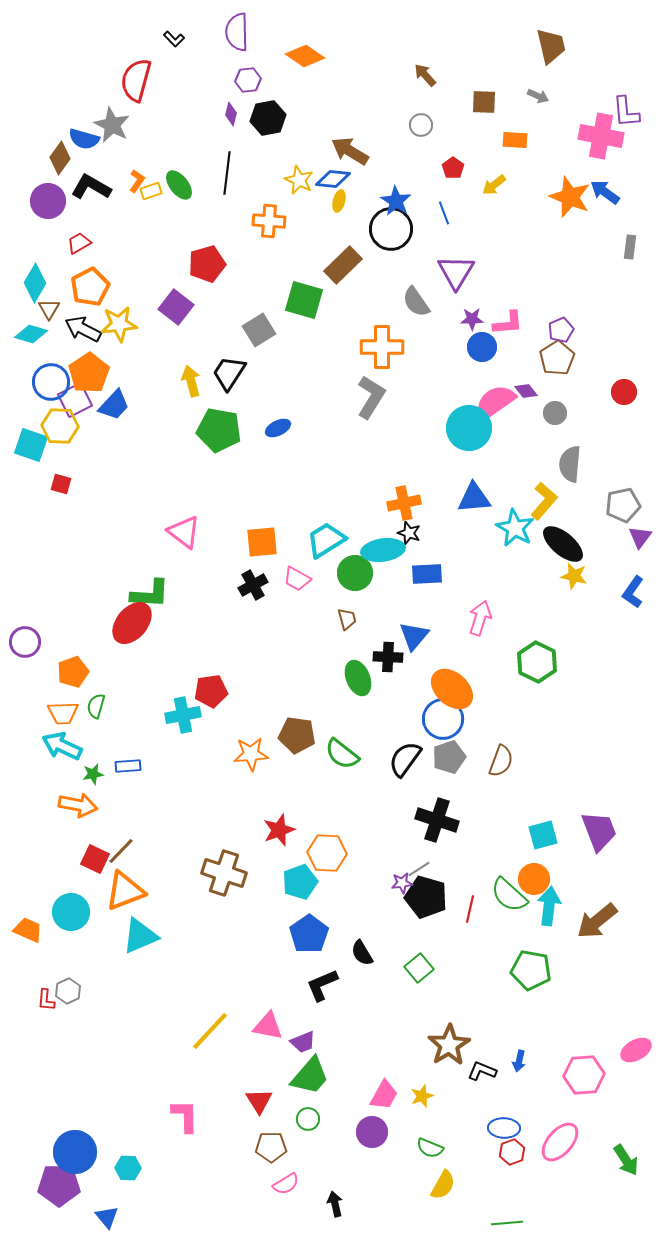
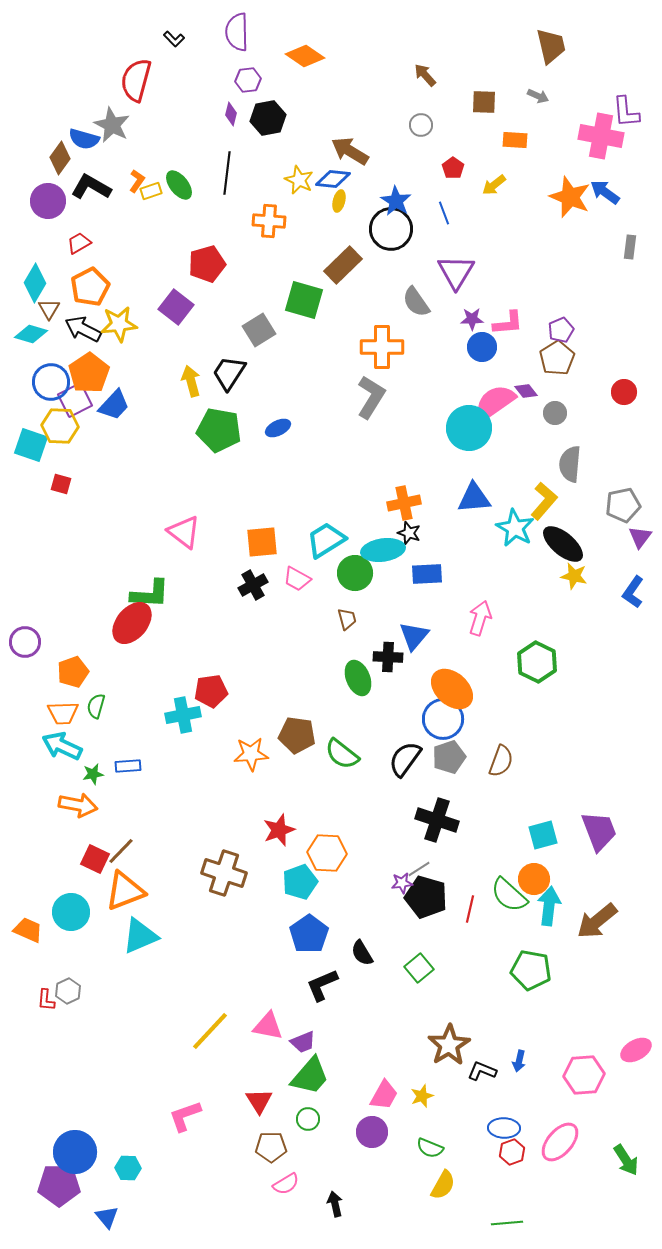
pink L-shape at (185, 1116): rotated 108 degrees counterclockwise
